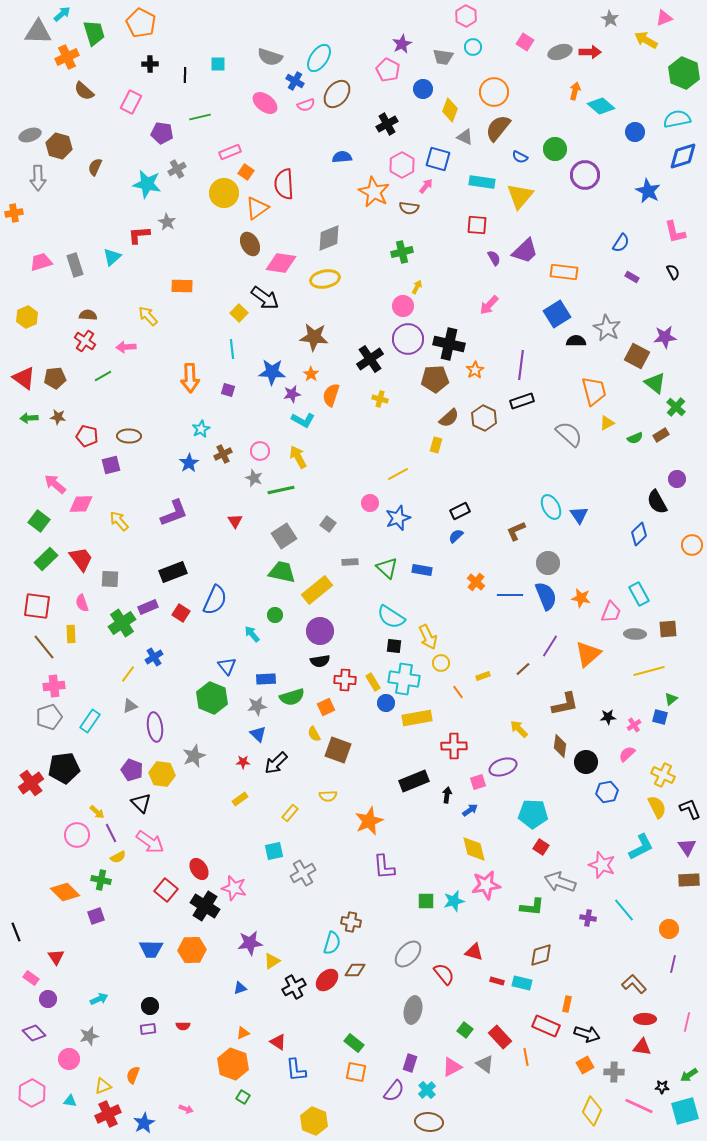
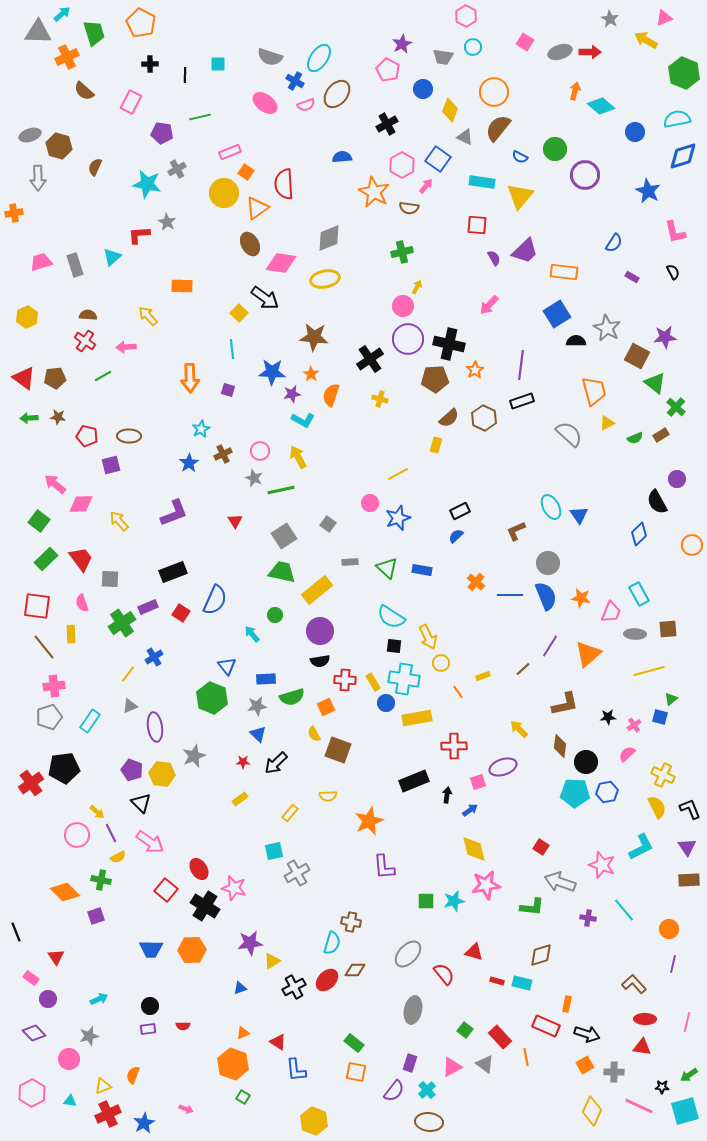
blue square at (438, 159): rotated 20 degrees clockwise
blue semicircle at (621, 243): moved 7 px left
cyan pentagon at (533, 814): moved 42 px right, 21 px up
gray cross at (303, 873): moved 6 px left
